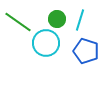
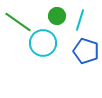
green circle: moved 3 px up
cyan circle: moved 3 px left
